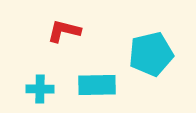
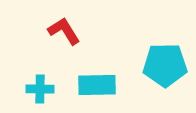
red L-shape: rotated 44 degrees clockwise
cyan pentagon: moved 14 px right, 11 px down; rotated 12 degrees clockwise
